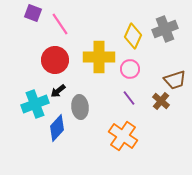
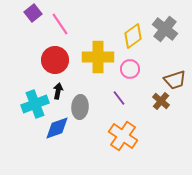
purple square: rotated 30 degrees clockwise
gray cross: rotated 30 degrees counterclockwise
yellow diamond: rotated 30 degrees clockwise
yellow cross: moved 1 px left
black arrow: rotated 140 degrees clockwise
purple line: moved 10 px left
gray ellipse: rotated 10 degrees clockwise
blue diamond: rotated 28 degrees clockwise
